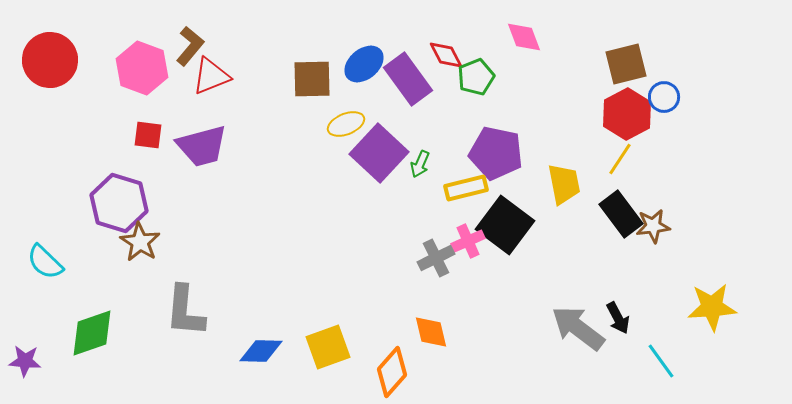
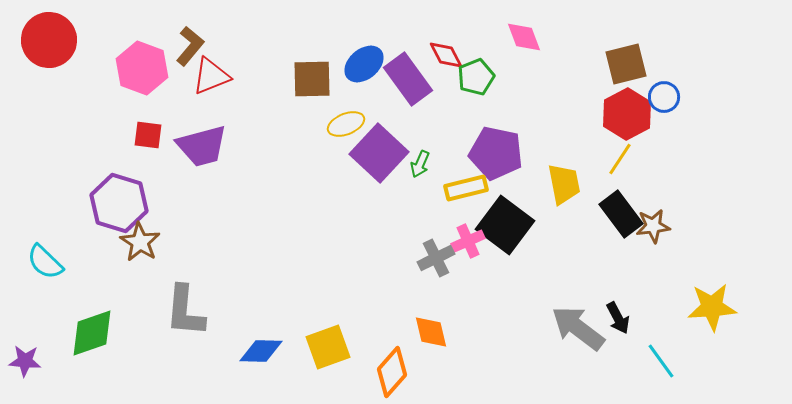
red circle at (50, 60): moved 1 px left, 20 px up
